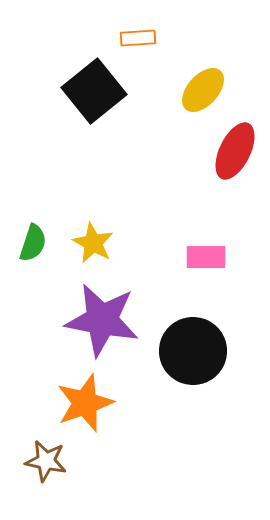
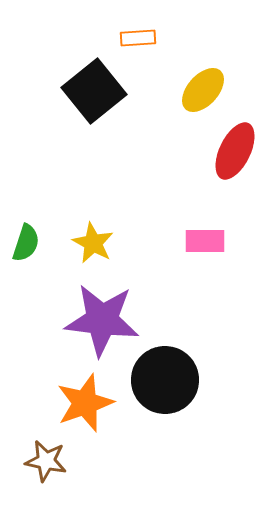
green semicircle: moved 7 px left
pink rectangle: moved 1 px left, 16 px up
purple star: rotated 4 degrees counterclockwise
black circle: moved 28 px left, 29 px down
